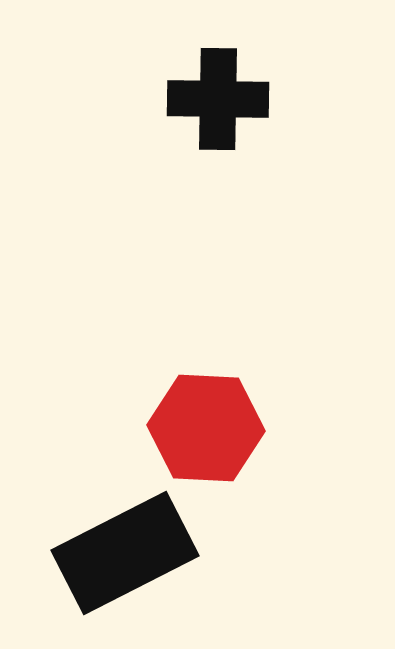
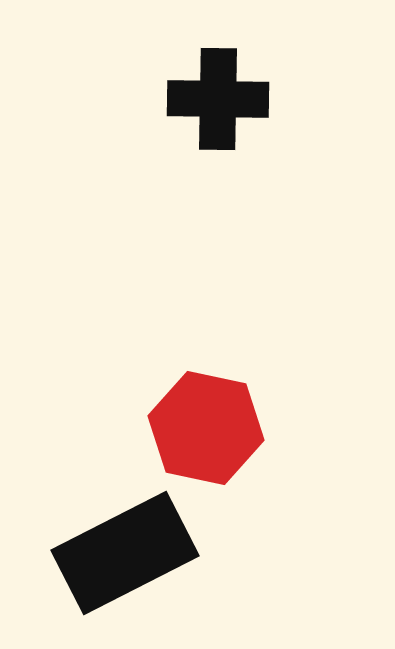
red hexagon: rotated 9 degrees clockwise
